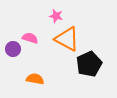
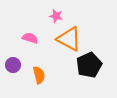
orange triangle: moved 2 px right
purple circle: moved 16 px down
black pentagon: moved 1 px down
orange semicircle: moved 4 px right, 4 px up; rotated 66 degrees clockwise
